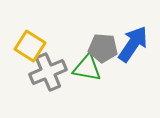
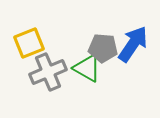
yellow square: moved 1 px left, 3 px up; rotated 36 degrees clockwise
green triangle: rotated 20 degrees clockwise
